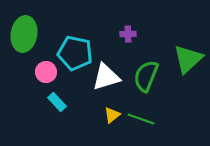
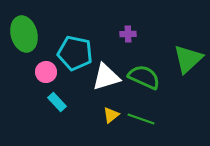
green ellipse: rotated 24 degrees counterclockwise
green semicircle: moved 2 px left, 1 px down; rotated 92 degrees clockwise
yellow triangle: moved 1 px left
